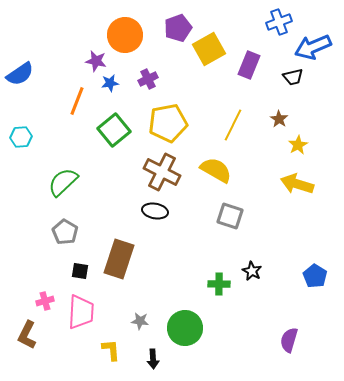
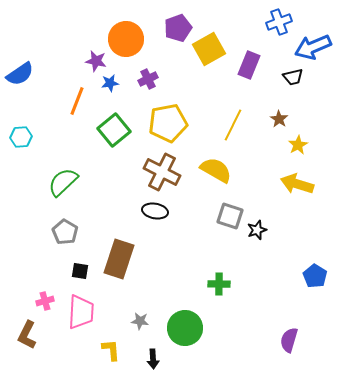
orange circle: moved 1 px right, 4 px down
black star: moved 5 px right, 41 px up; rotated 24 degrees clockwise
